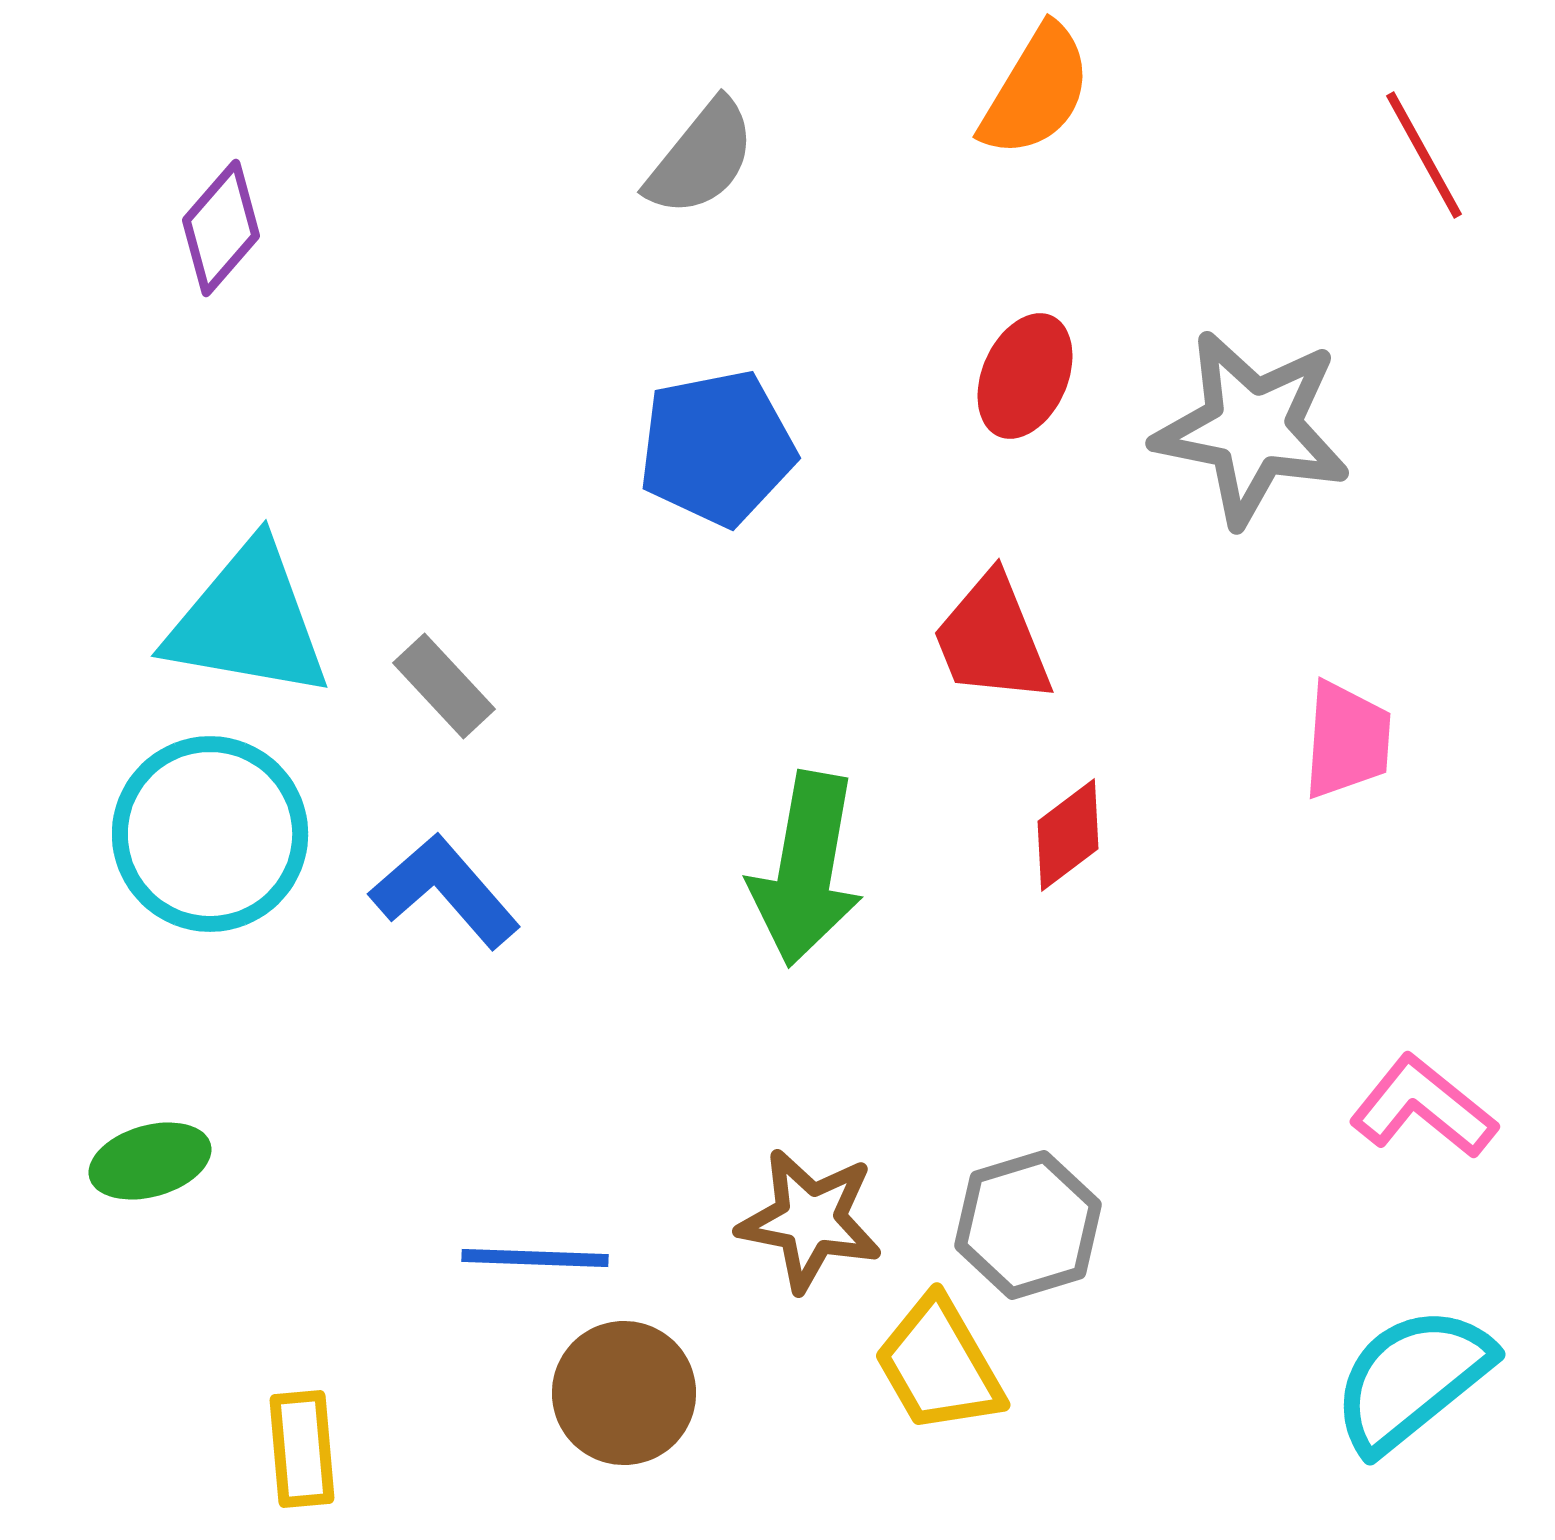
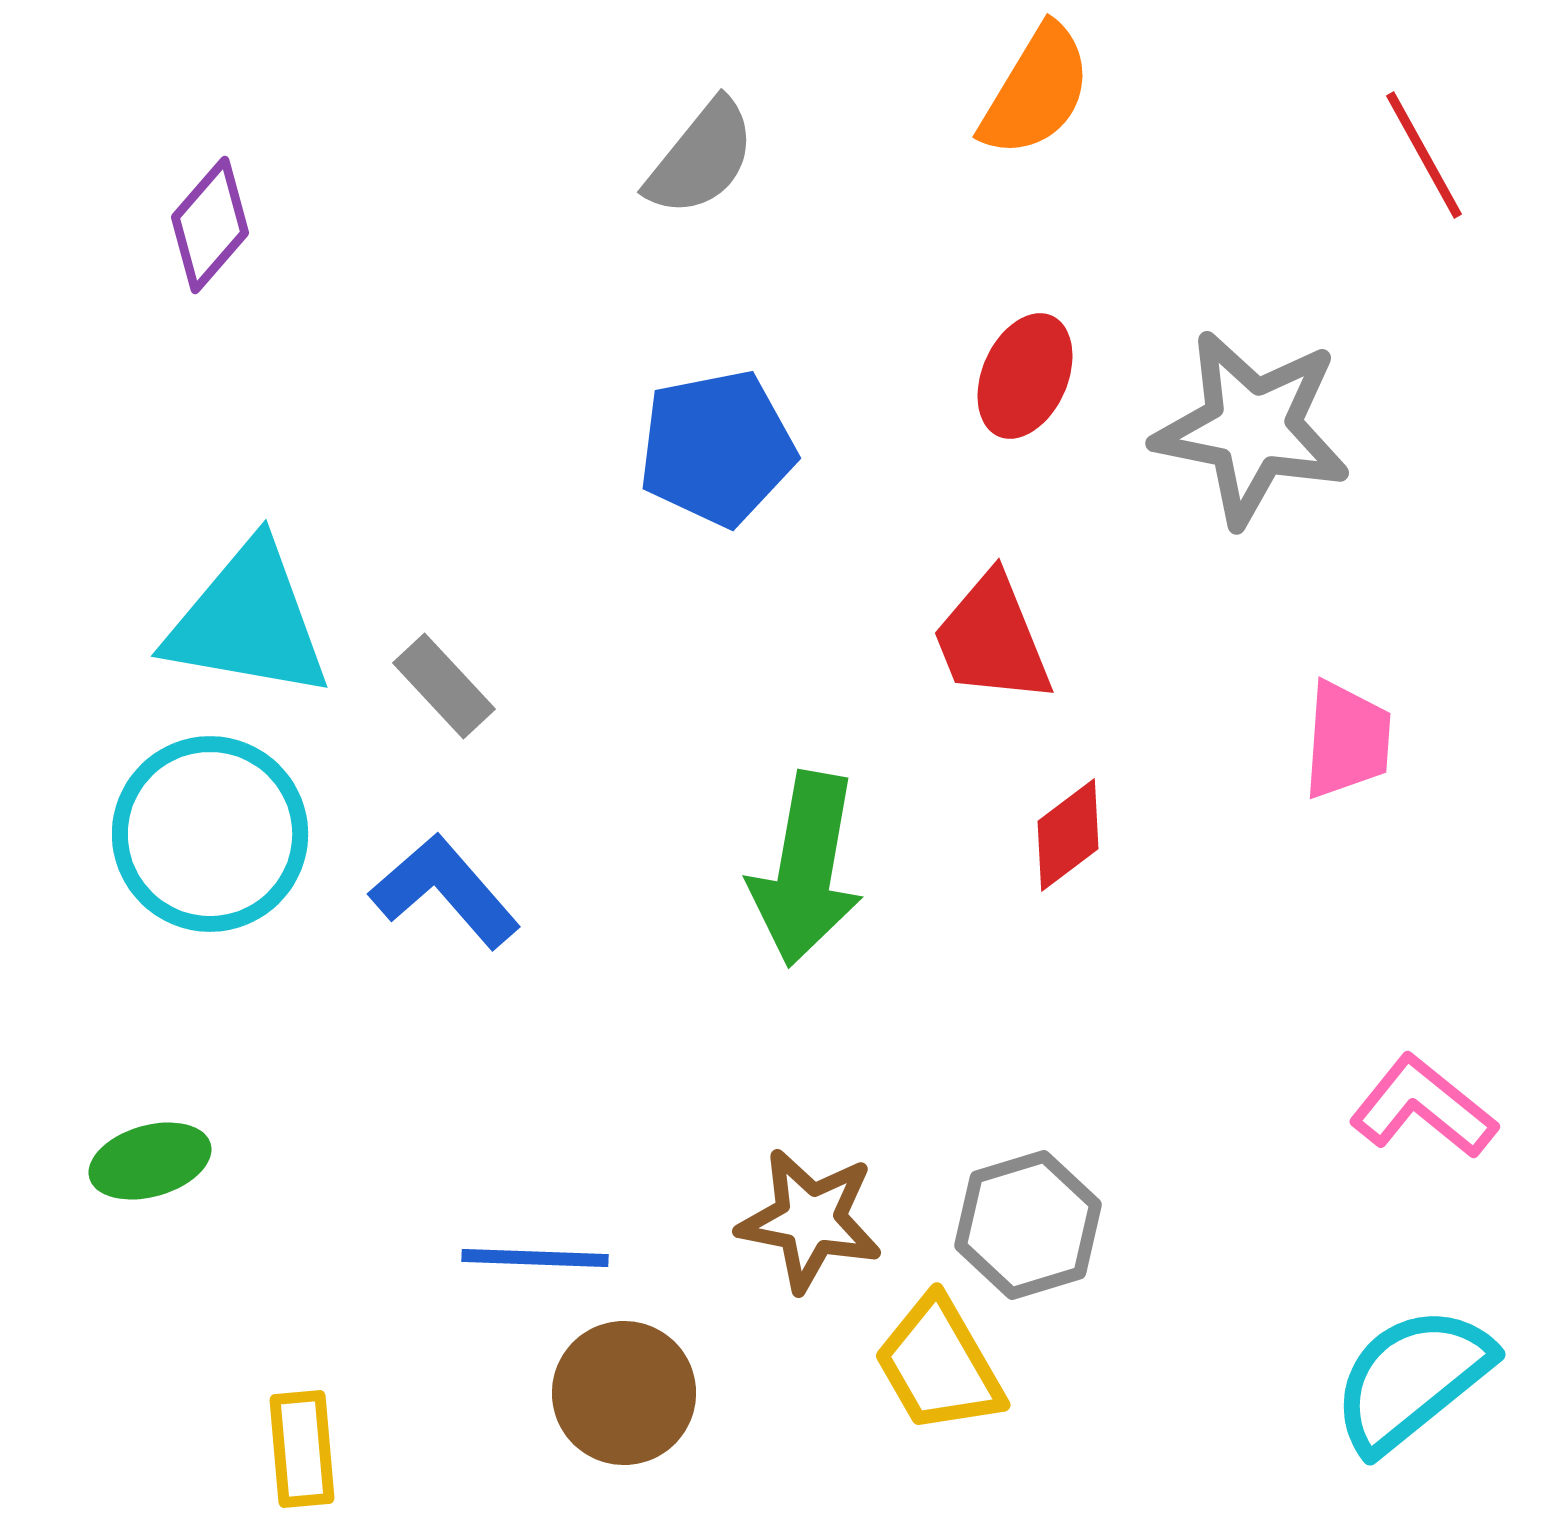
purple diamond: moved 11 px left, 3 px up
